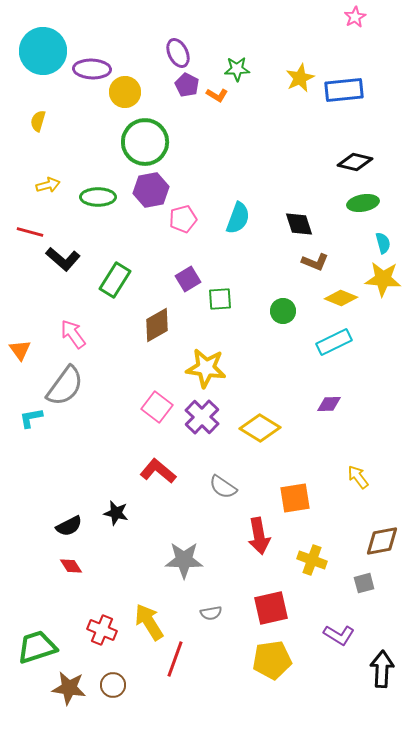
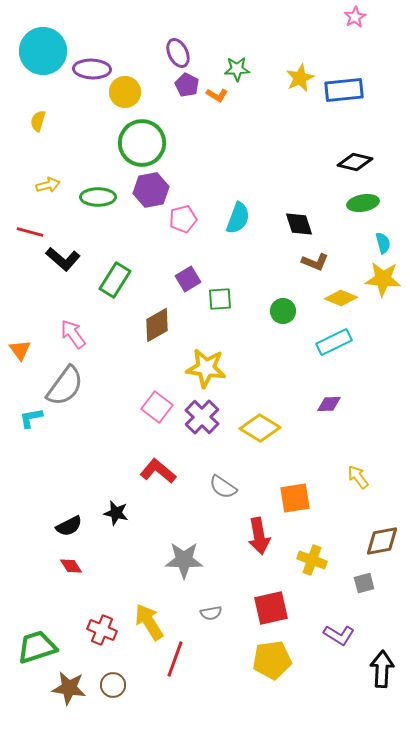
green circle at (145, 142): moved 3 px left, 1 px down
